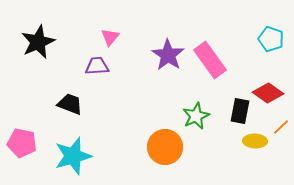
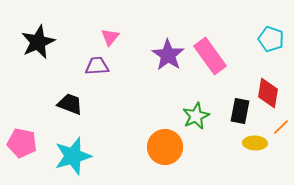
pink rectangle: moved 4 px up
red diamond: rotated 64 degrees clockwise
yellow ellipse: moved 2 px down
